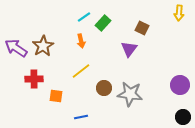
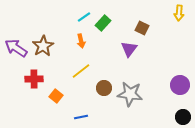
orange square: rotated 32 degrees clockwise
